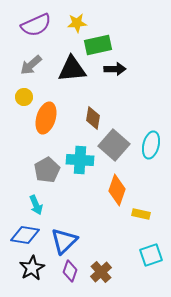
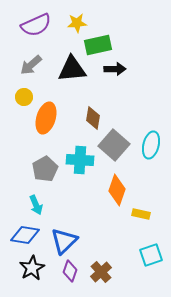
gray pentagon: moved 2 px left, 1 px up
